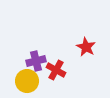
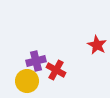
red star: moved 11 px right, 2 px up
